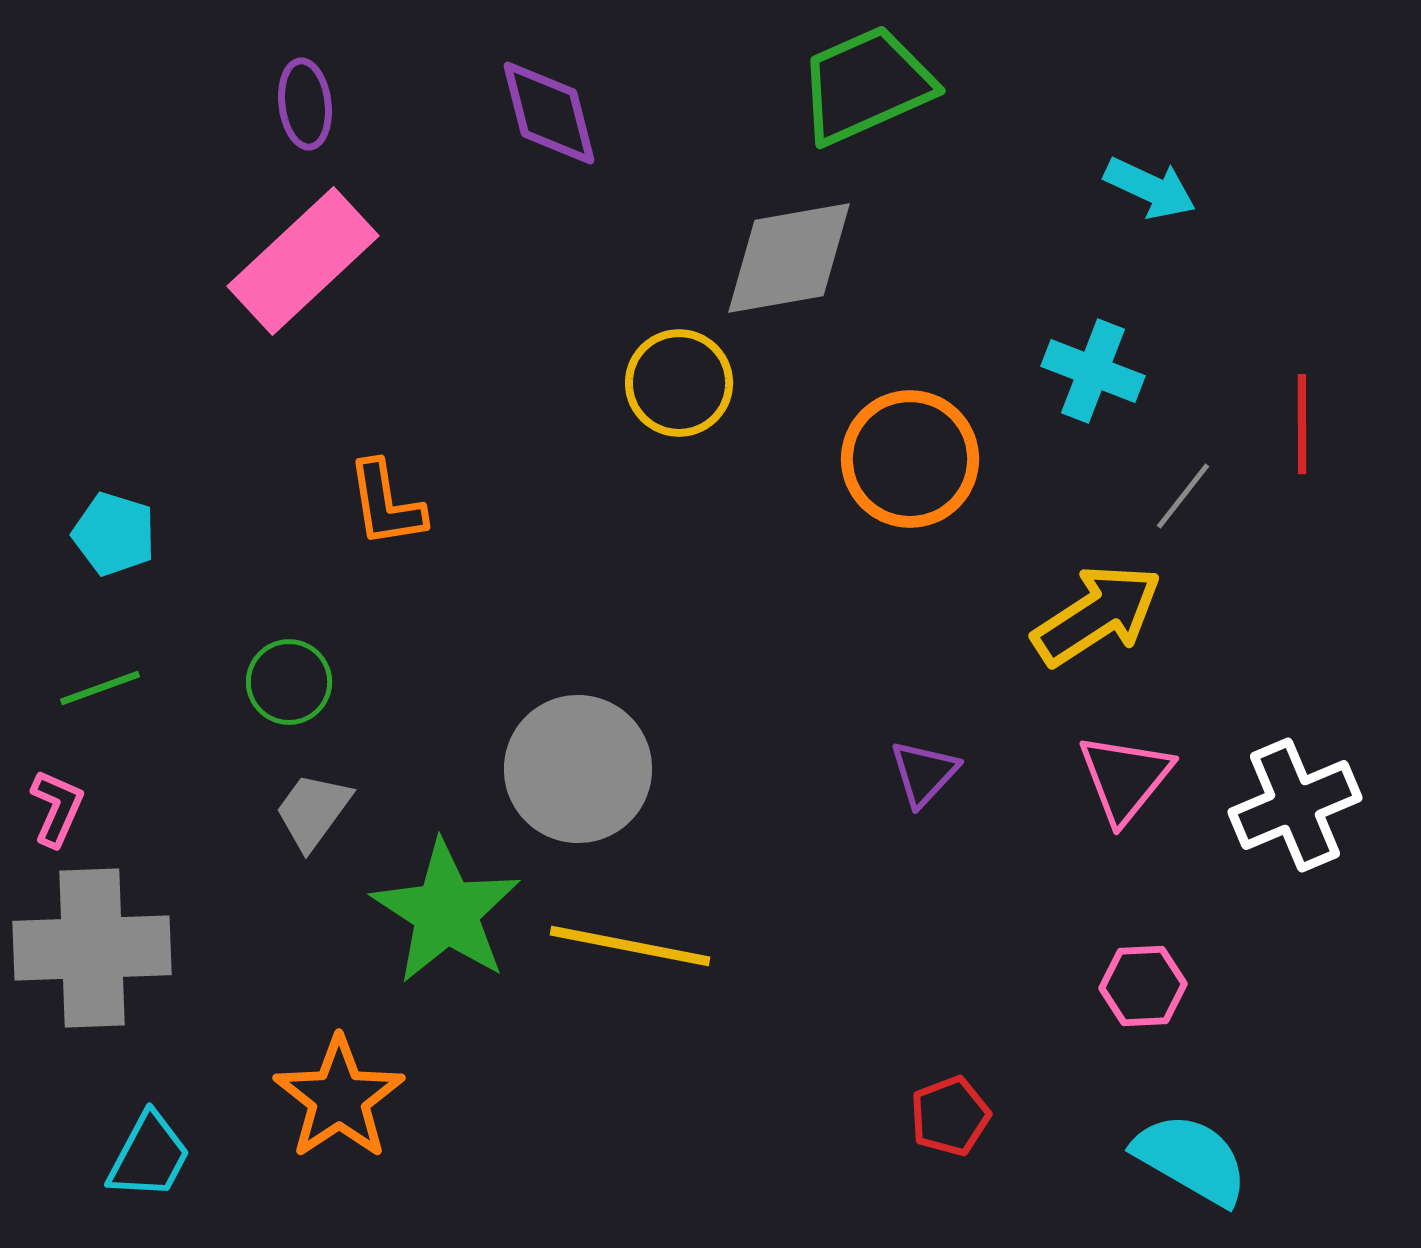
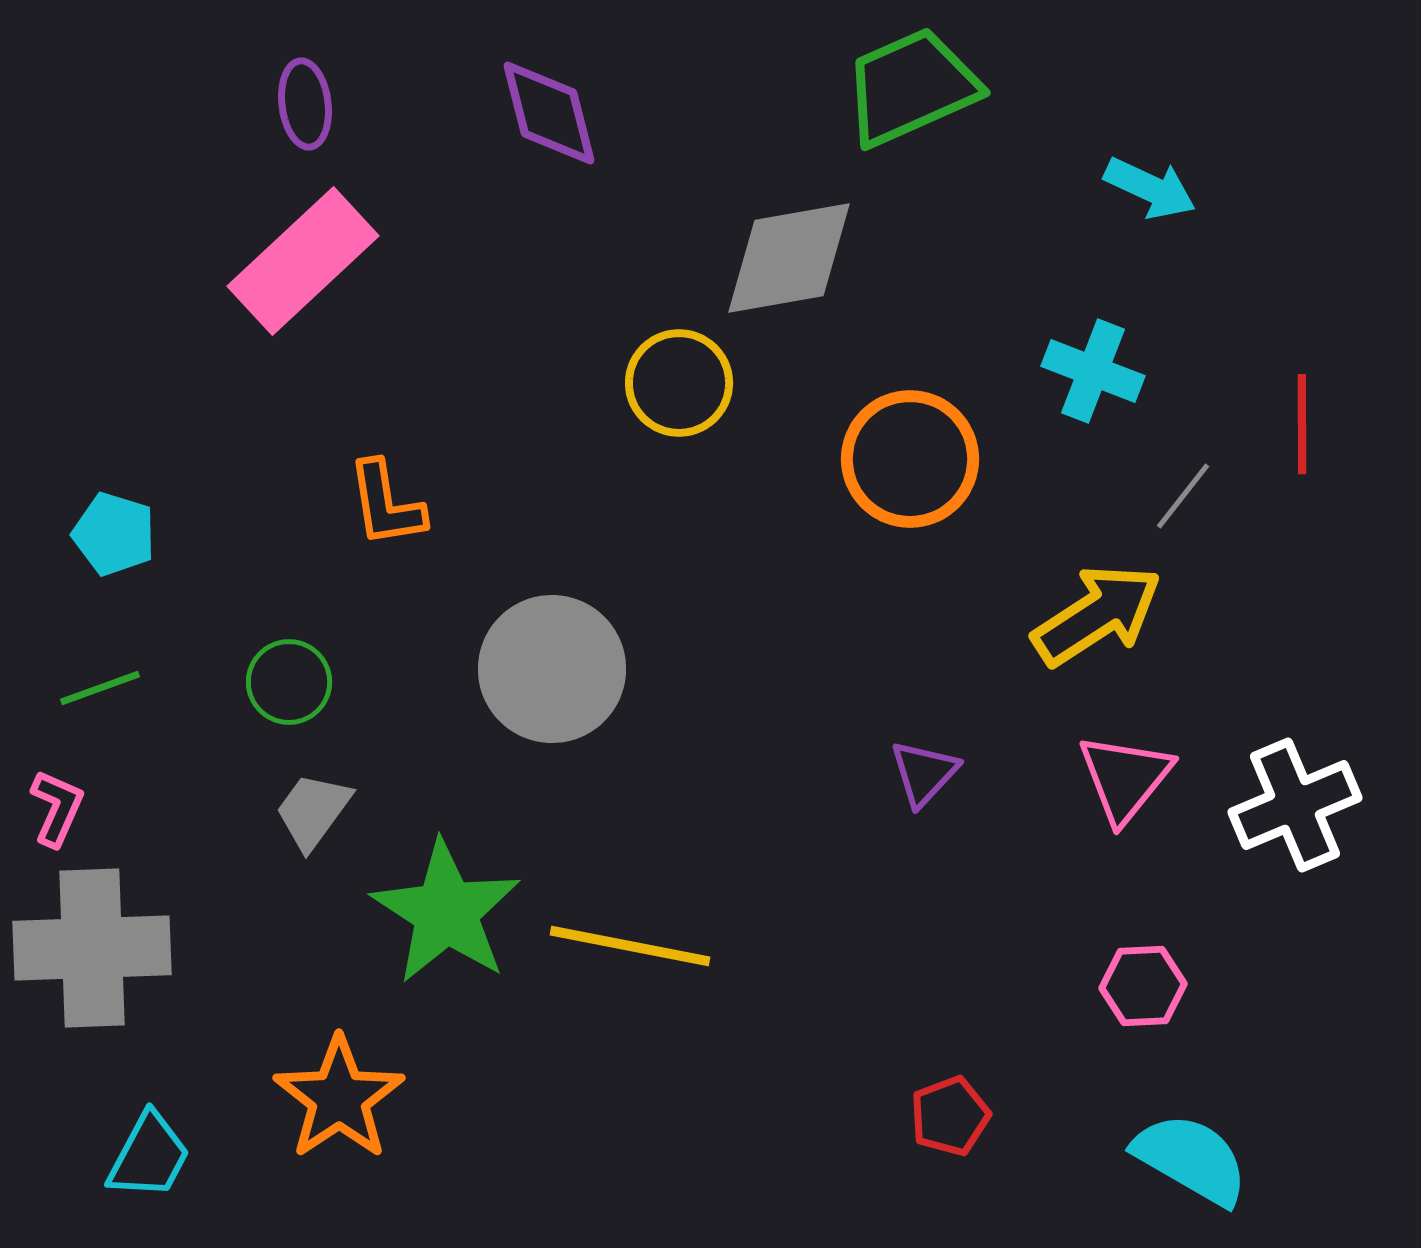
green trapezoid: moved 45 px right, 2 px down
gray circle: moved 26 px left, 100 px up
